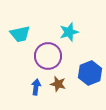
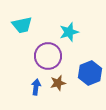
cyan trapezoid: moved 2 px right, 9 px up
brown star: moved 1 px up; rotated 28 degrees counterclockwise
